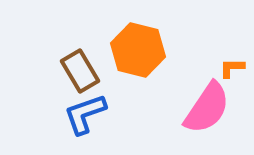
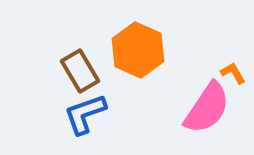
orange hexagon: rotated 10 degrees clockwise
orange L-shape: moved 1 px right, 5 px down; rotated 60 degrees clockwise
